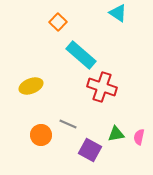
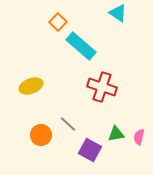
cyan rectangle: moved 9 px up
gray line: rotated 18 degrees clockwise
